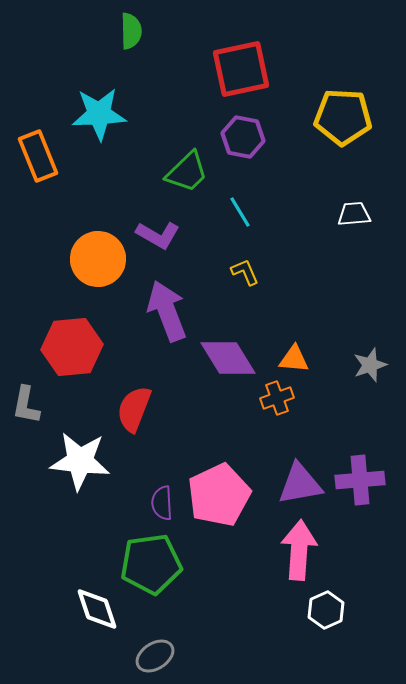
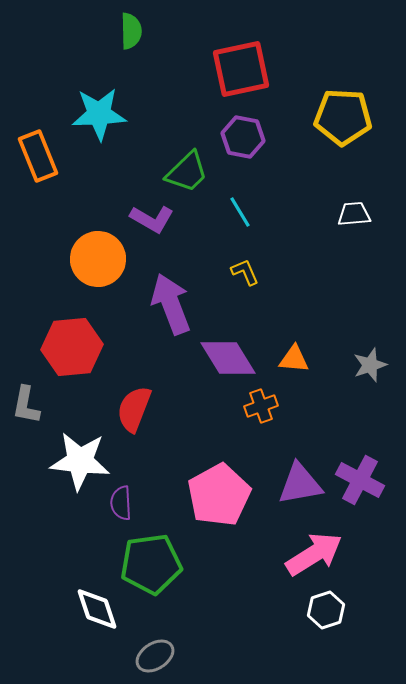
purple L-shape: moved 6 px left, 16 px up
purple arrow: moved 4 px right, 7 px up
orange cross: moved 16 px left, 8 px down
purple cross: rotated 33 degrees clockwise
pink pentagon: rotated 4 degrees counterclockwise
purple semicircle: moved 41 px left
pink arrow: moved 15 px right, 4 px down; rotated 54 degrees clockwise
white hexagon: rotated 6 degrees clockwise
